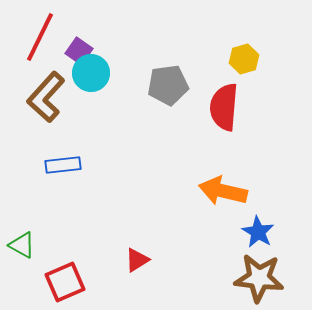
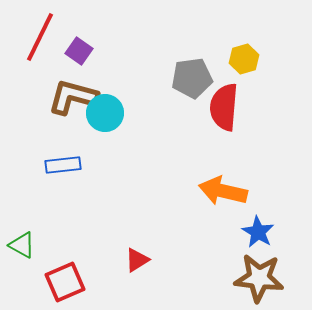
cyan circle: moved 14 px right, 40 px down
gray pentagon: moved 24 px right, 7 px up
brown L-shape: moved 27 px right; rotated 63 degrees clockwise
